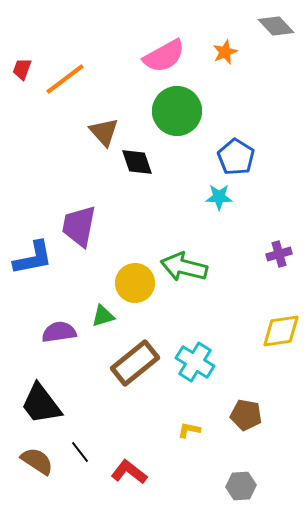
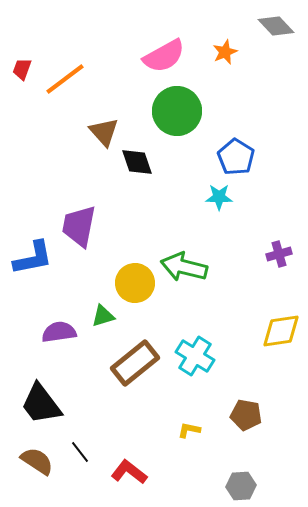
cyan cross: moved 6 px up
